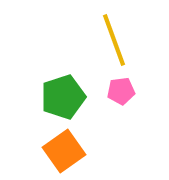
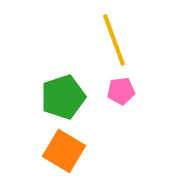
orange square: rotated 24 degrees counterclockwise
